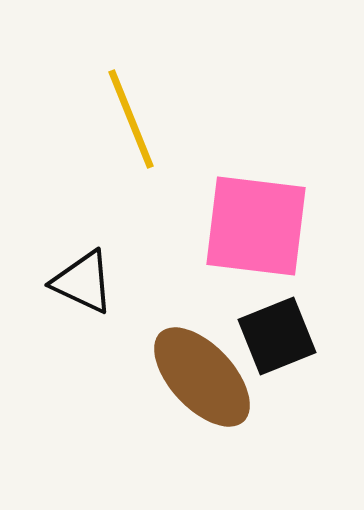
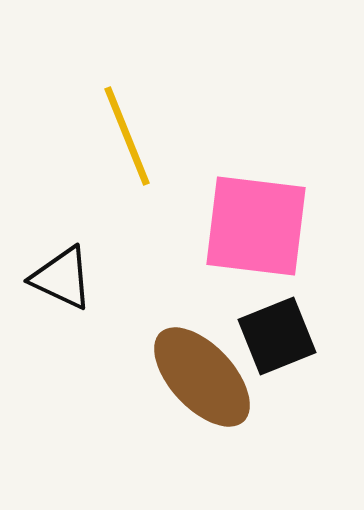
yellow line: moved 4 px left, 17 px down
black triangle: moved 21 px left, 4 px up
